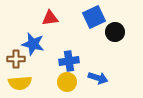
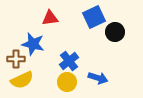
blue cross: rotated 30 degrees counterclockwise
yellow semicircle: moved 2 px right, 3 px up; rotated 20 degrees counterclockwise
